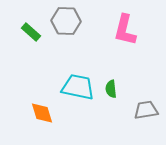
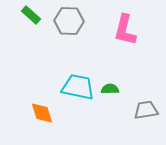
gray hexagon: moved 3 px right
green rectangle: moved 17 px up
green semicircle: moved 1 px left; rotated 96 degrees clockwise
